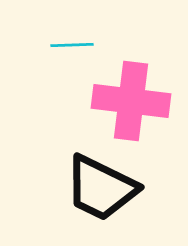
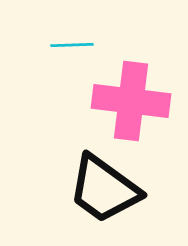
black trapezoid: moved 3 px right, 1 px down; rotated 10 degrees clockwise
